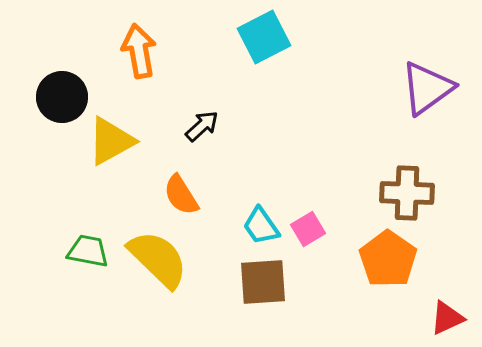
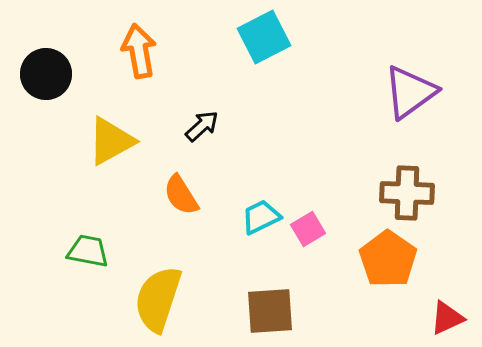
purple triangle: moved 17 px left, 4 px down
black circle: moved 16 px left, 23 px up
cyan trapezoid: moved 9 px up; rotated 99 degrees clockwise
yellow semicircle: moved 40 px down; rotated 116 degrees counterclockwise
brown square: moved 7 px right, 29 px down
